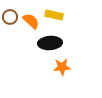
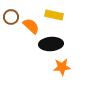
brown circle: moved 1 px right
orange semicircle: moved 5 px down
black ellipse: moved 1 px right, 1 px down
